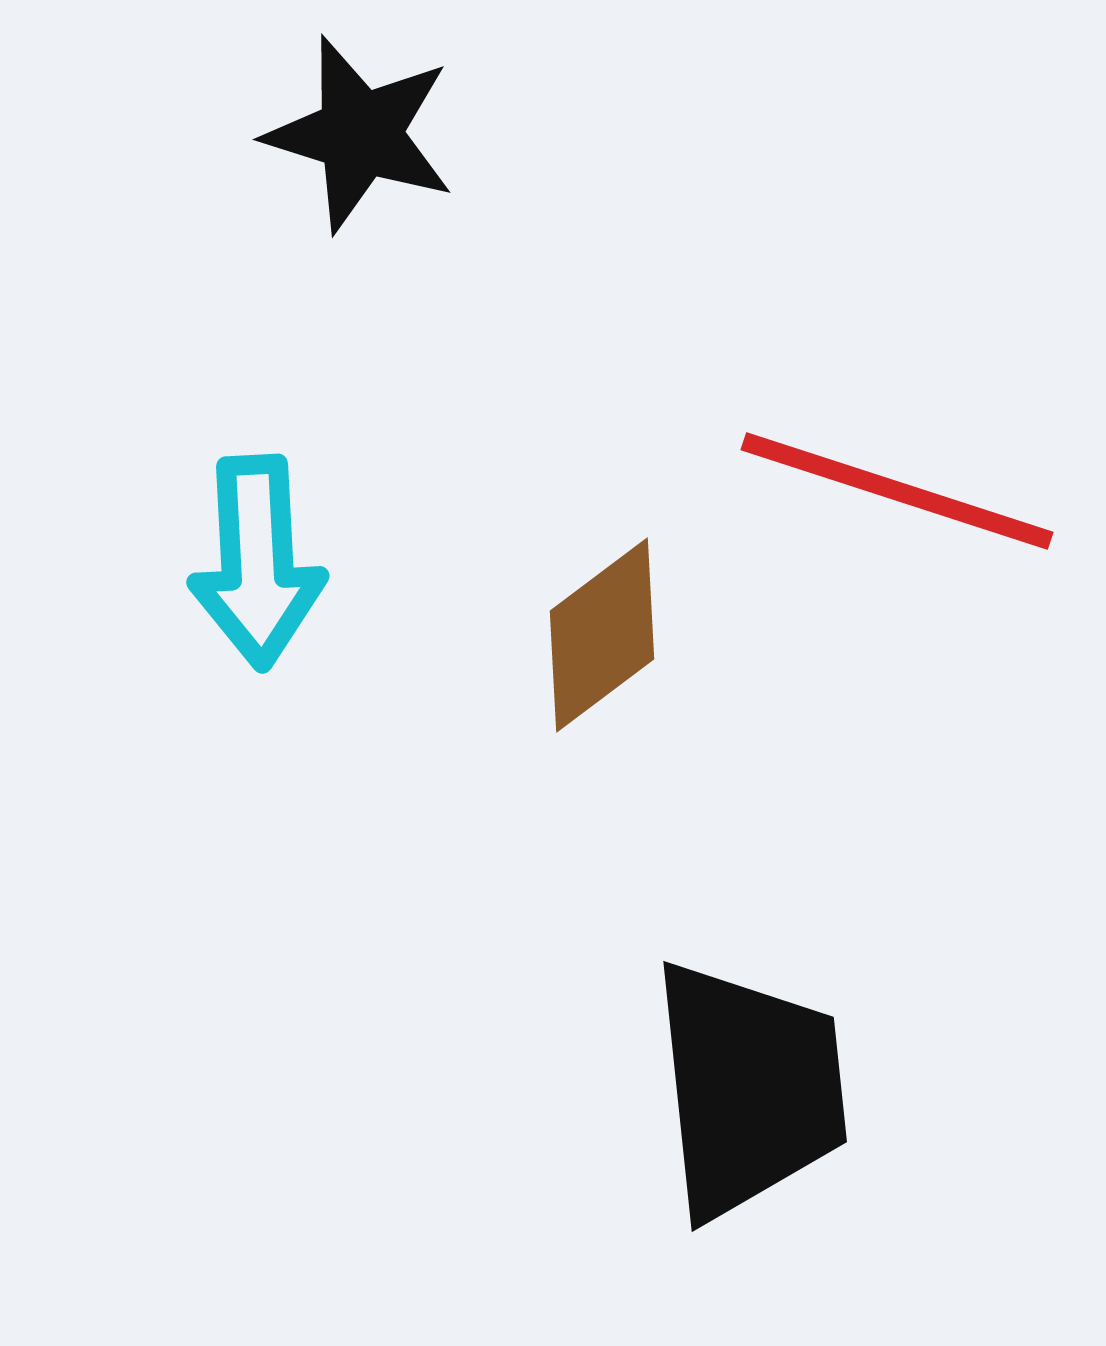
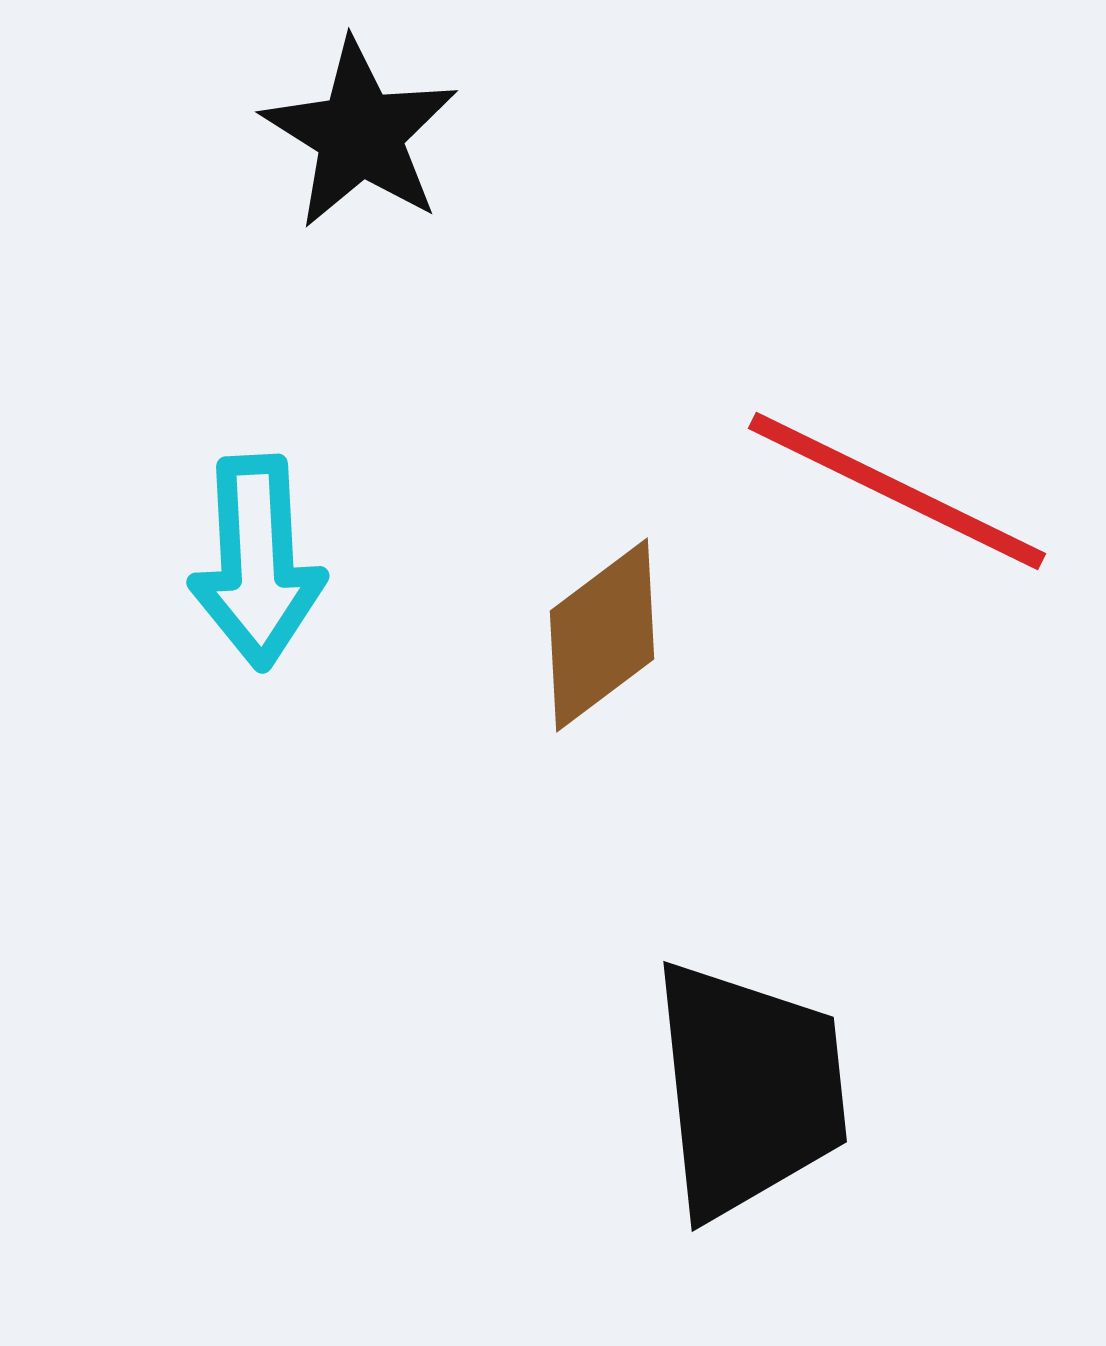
black star: rotated 15 degrees clockwise
red line: rotated 8 degrees clockwise
